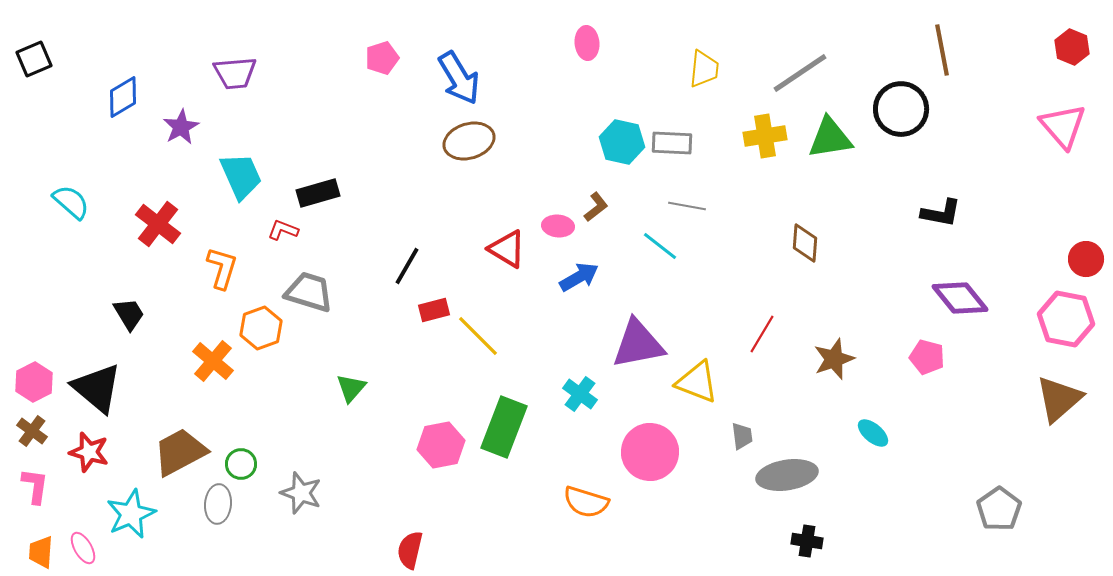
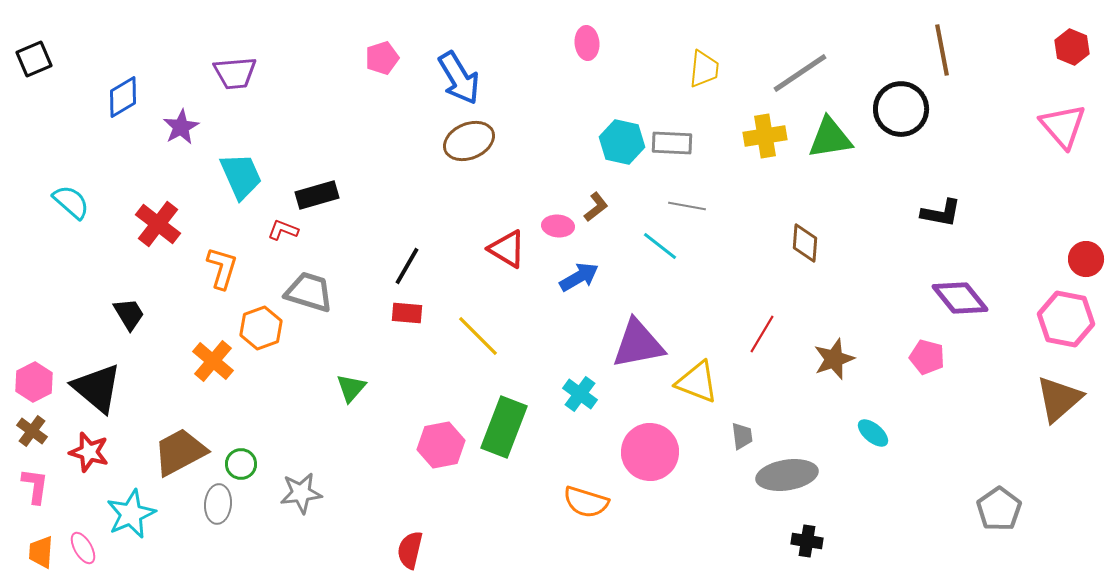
brown ellipse at (469, 141): rotated 6 degrees counterclockwise
black rectangle at (318, 193): moved 1 px left, 2 px down
red rectangle at (434, 310): moved 27 px left, 3 px down; rotated 20 degrees clockwise
gray star at (301, 493): rotated 27 degrees counterclockwise
